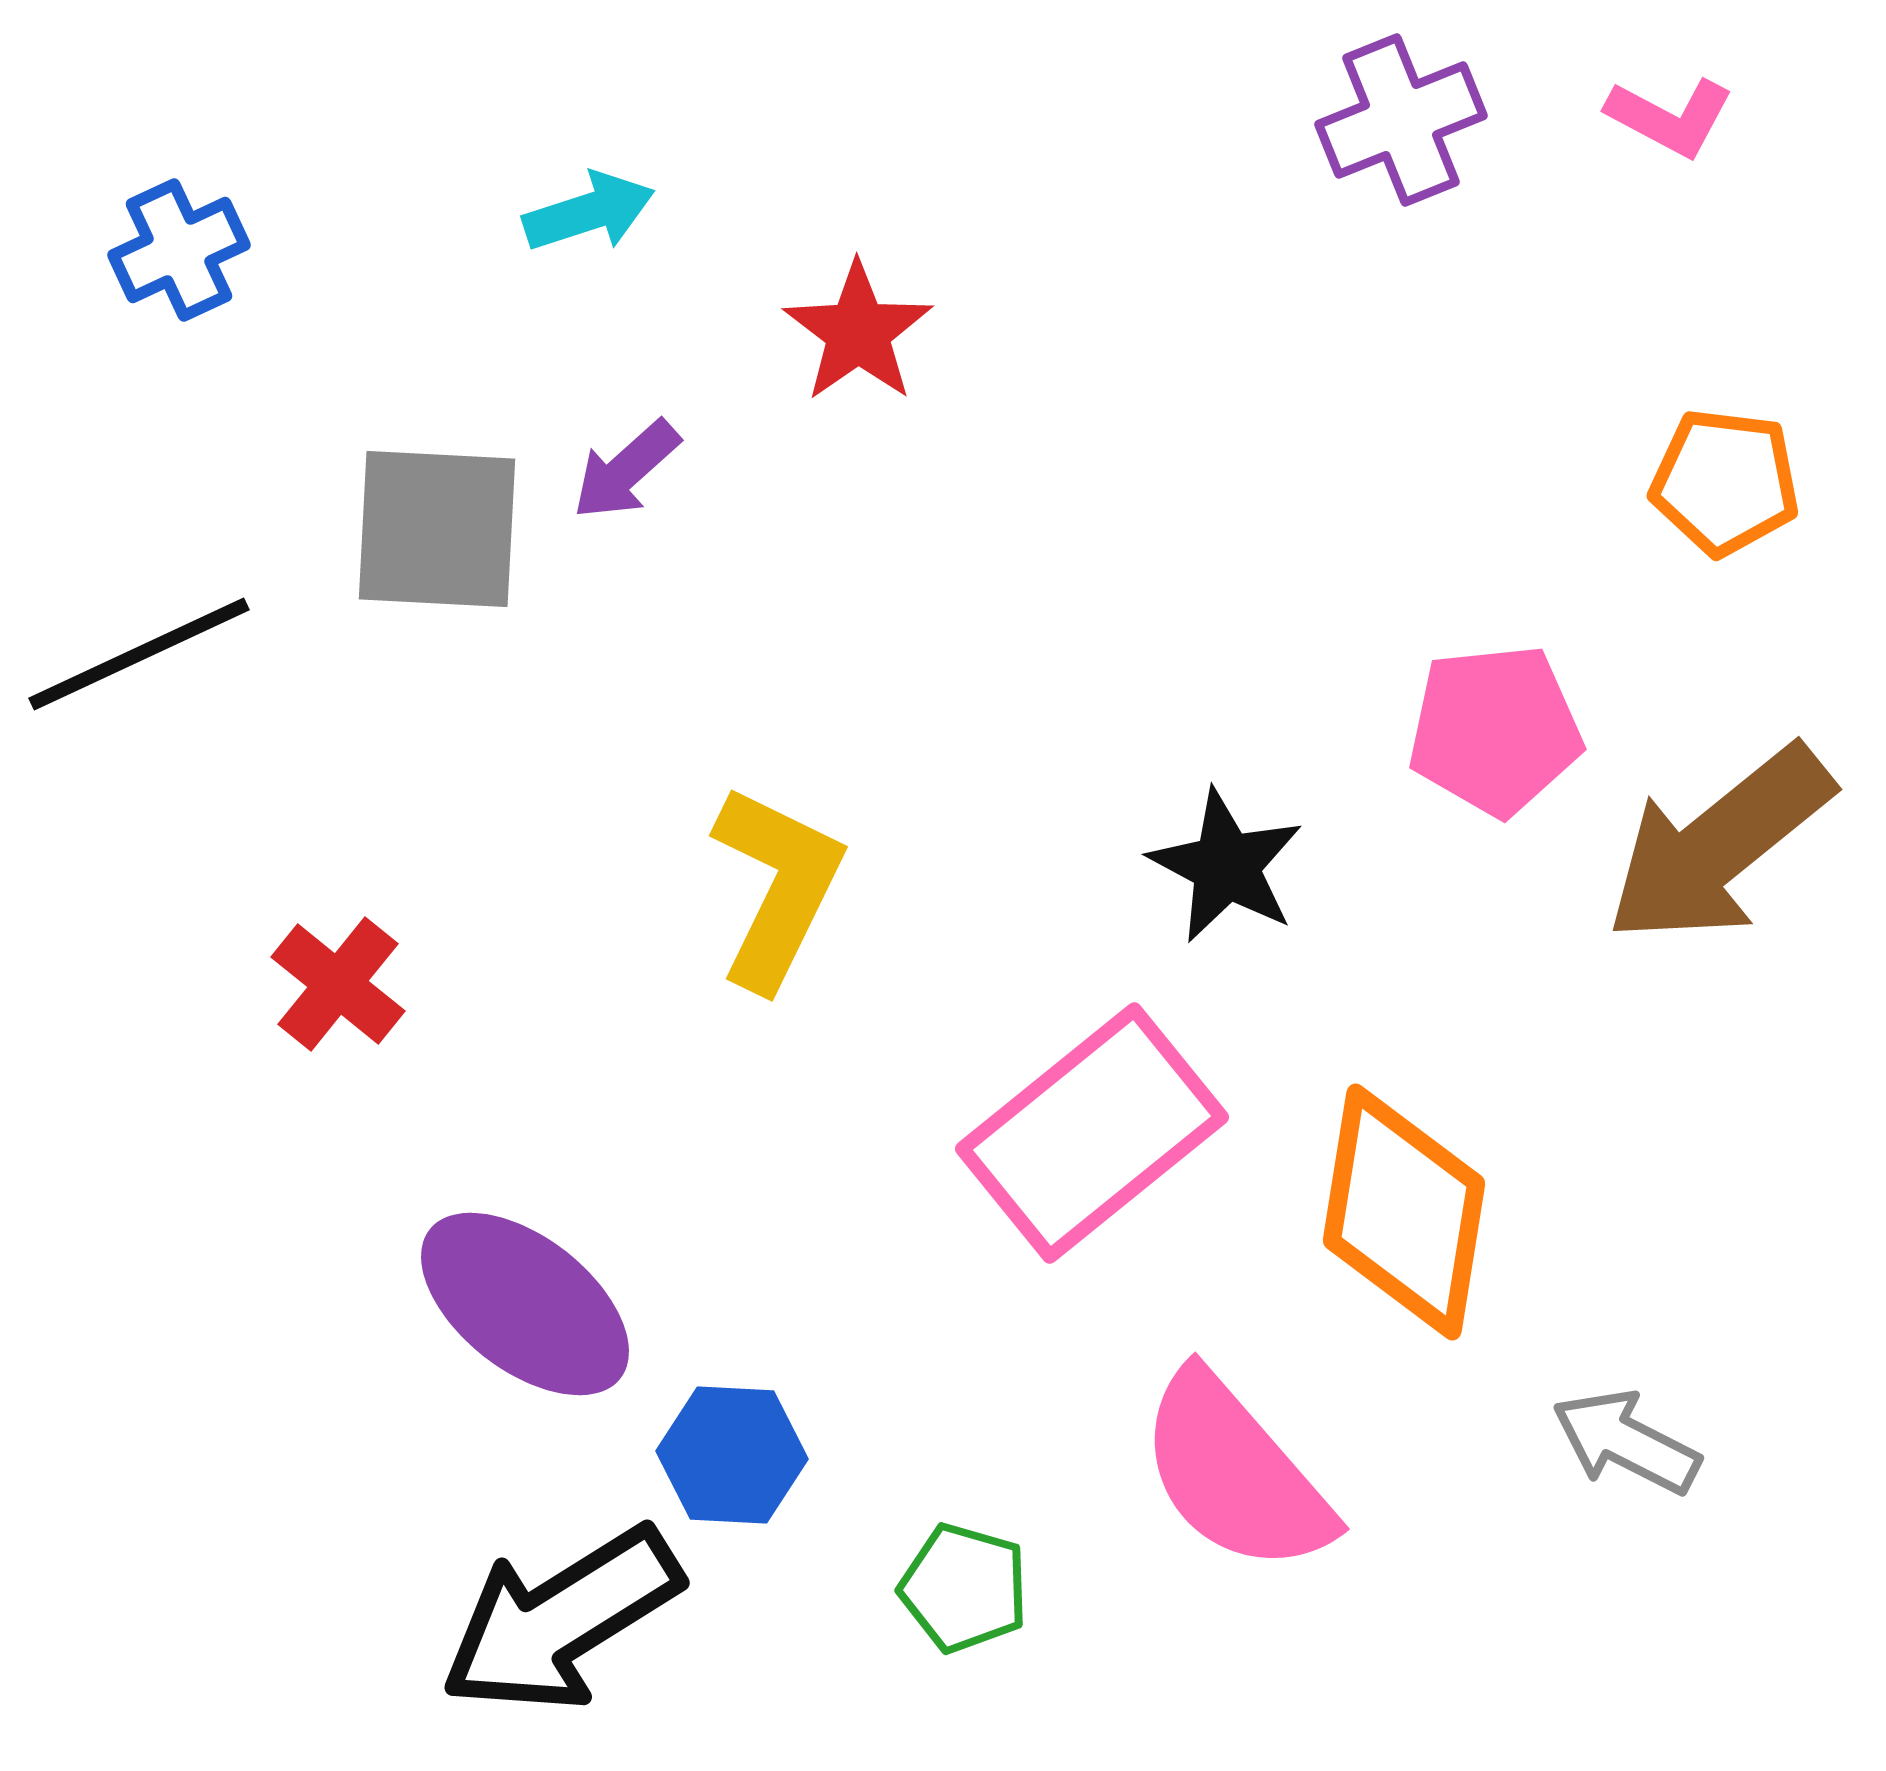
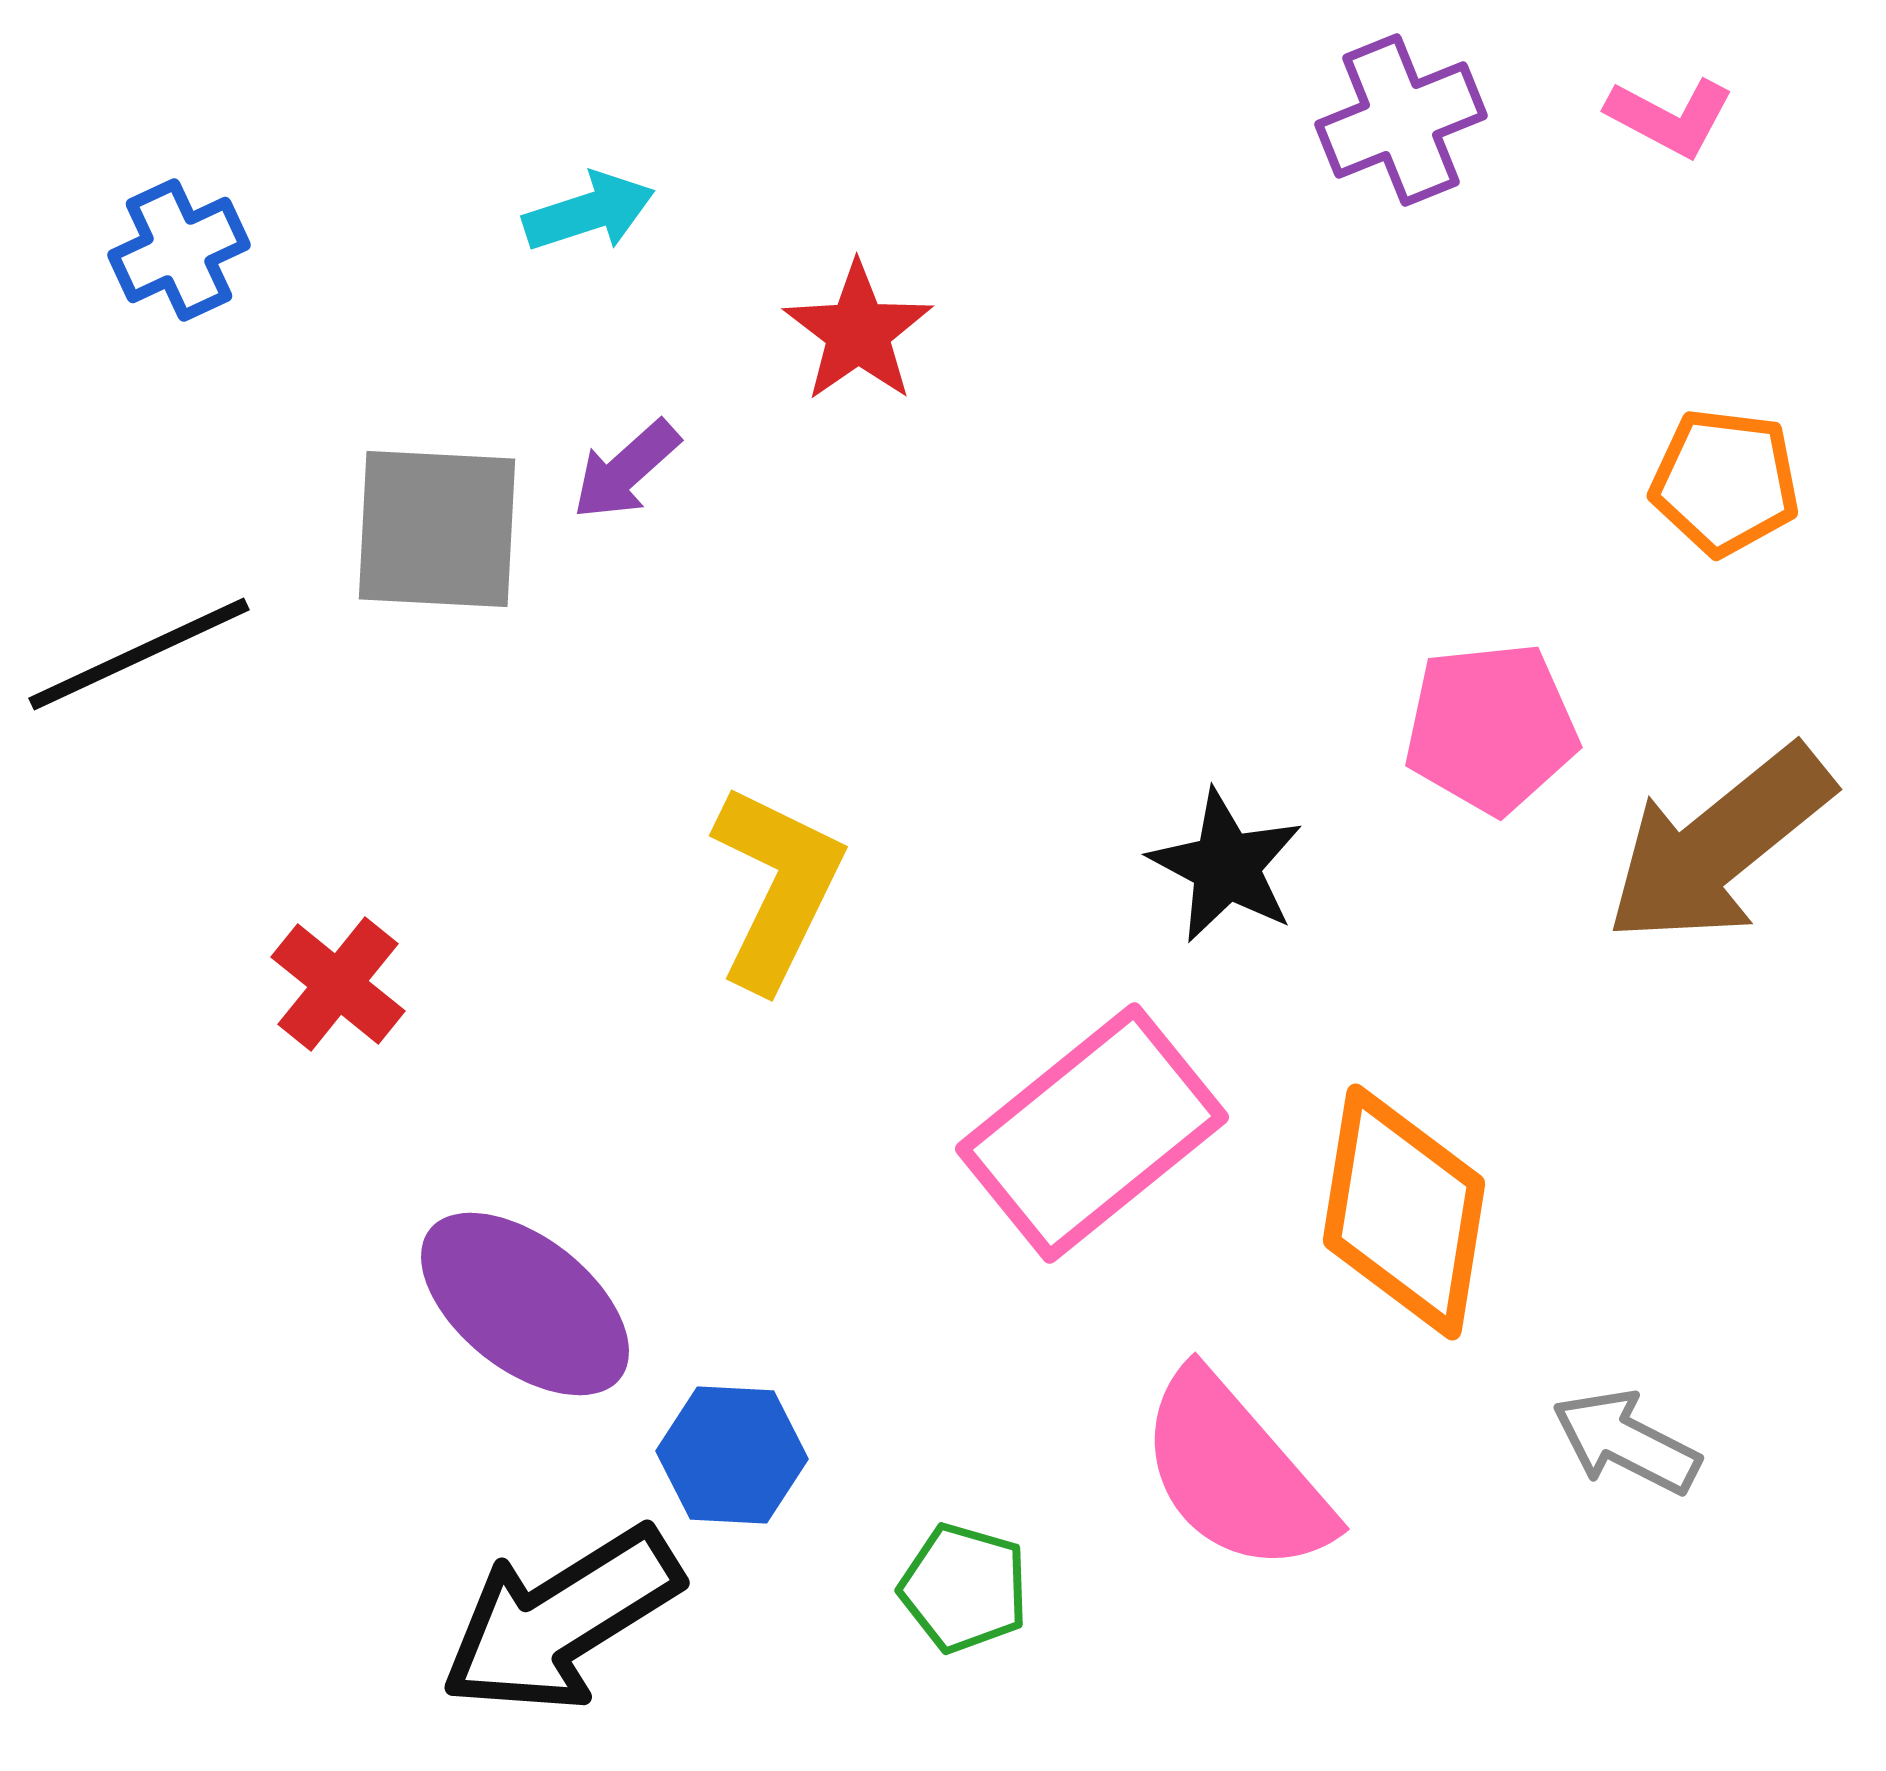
pink pentagon: moved 4 px left, 2 px up
